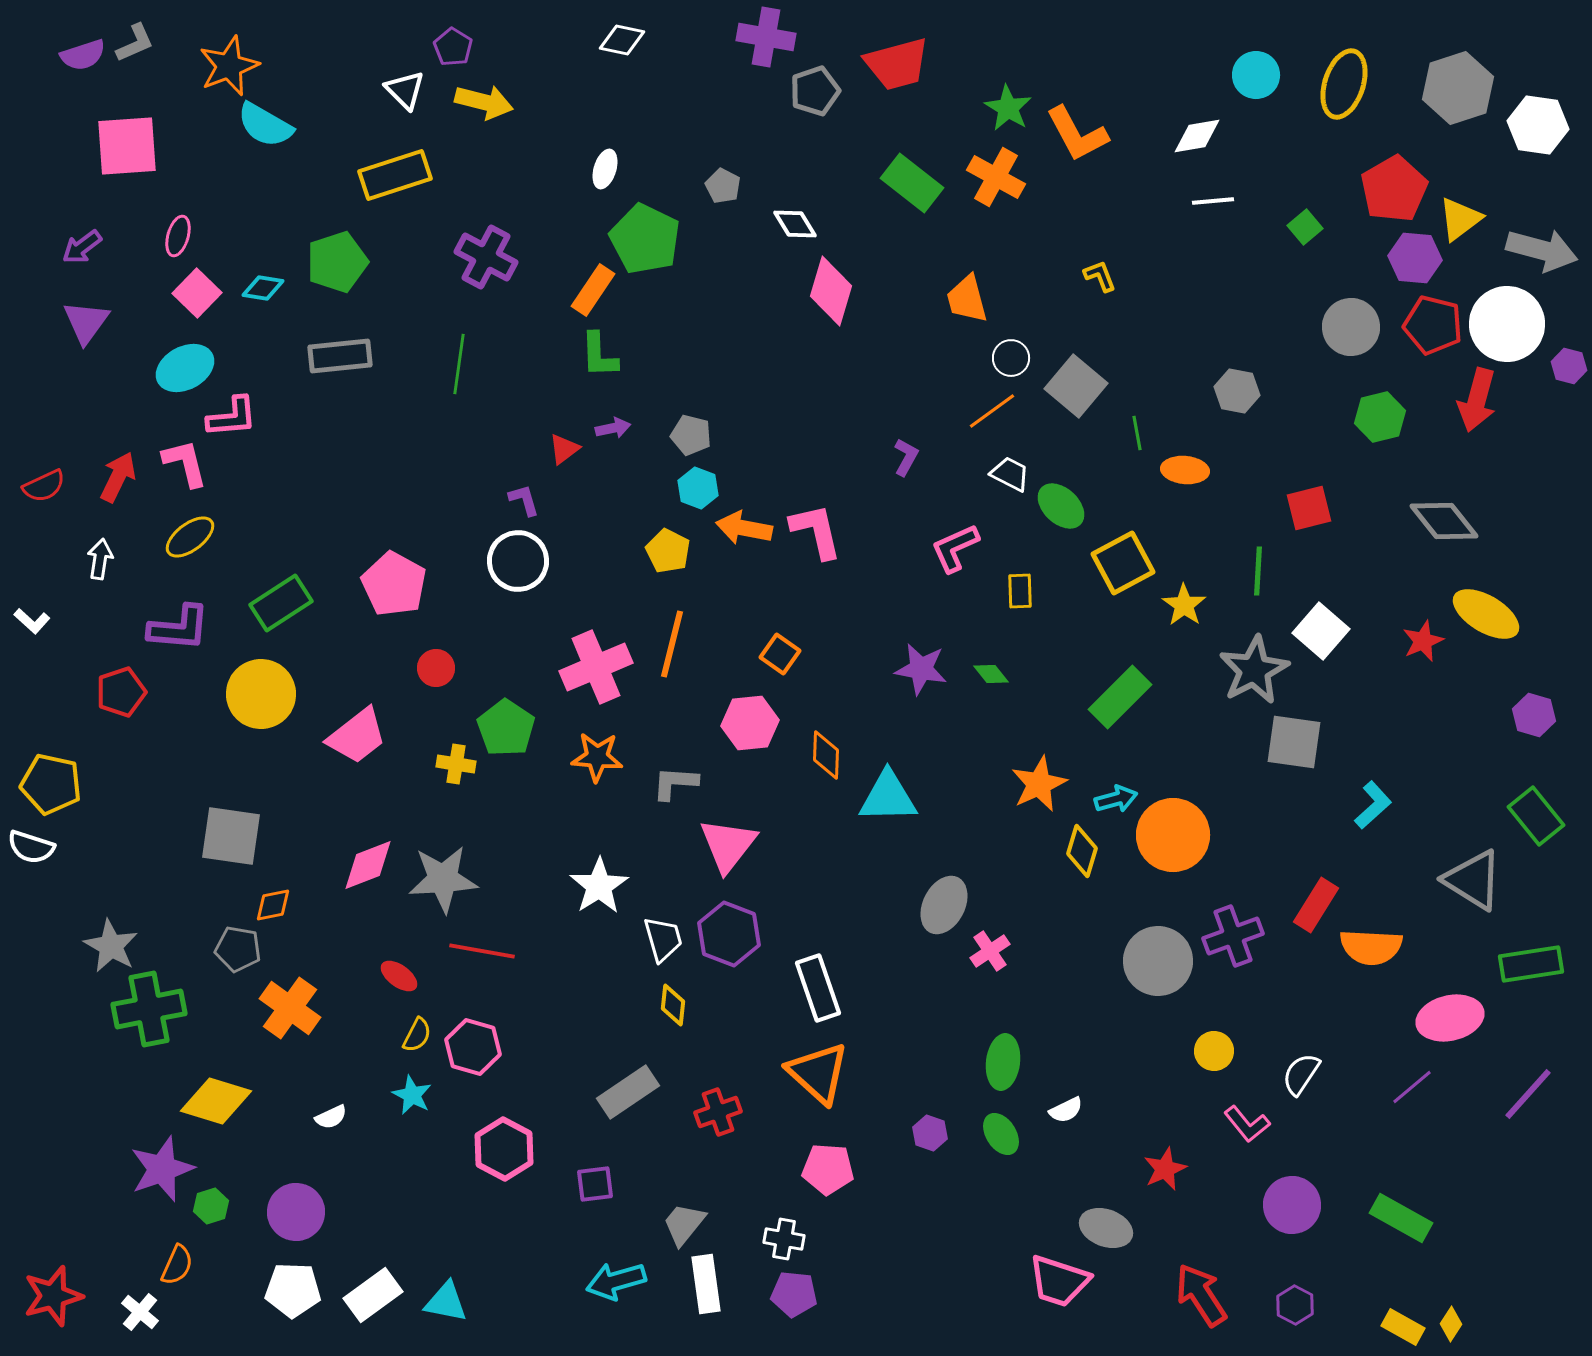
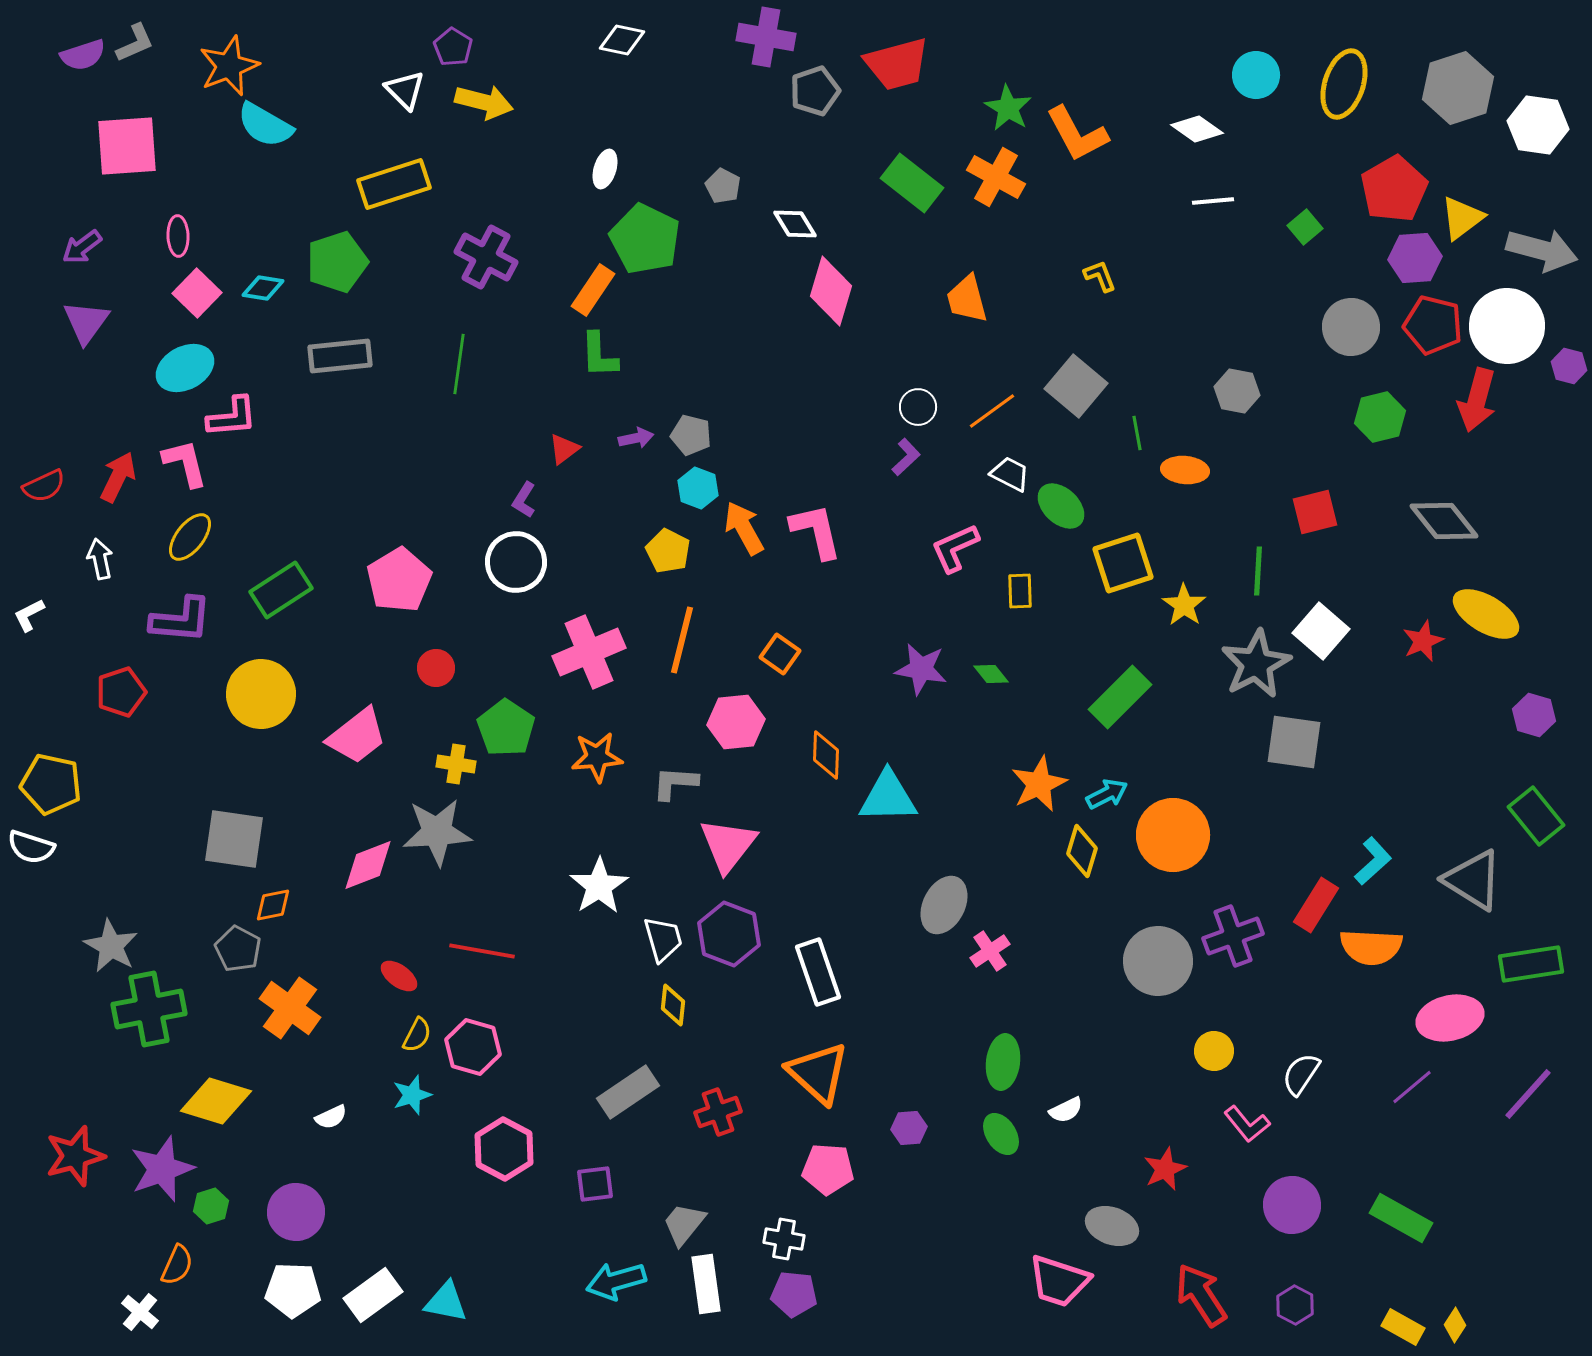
white diamond at (1197, 136): moved 7 px up; rotated 45 degrees clockwise
yellow rectangle at (395, 175): moved 1 px left, 9 px down
yellow triangle at (1460, 219): moved 2 px right, 1 px up
pink ellipse at (178, 236): rotated 18 degrees counterclockwise
purple hexagon at (1415, 258): rotated 9 degrees counterclockwise
white circle at (1507, 324): moved 2 px down
white circle at (1011, 358): moved 93 px left, 49 px down
purple arrow at (613, 428): moved 23 px right, 10 px down
purple L-shape at (906, 457): rotated 18 degrees clockwise
purple L-shape at (524, 500): rotated 132 degrees counterclockwise
red square at (1309, 508): moved 6 px right, 4 px down
orange arrow at (744, 528): rotated 50 degrees clockwise
yellow ellipse at (190, 537): rotated 15 degrees counterclockwise
white arrow at (100, 559): rotated 21 degrees counterclockwise
white circle at (518, 561): moved 2 px left, 1 px down
yellow square at (1123, 563): rotated 10 degrees clockwise
pink pentagon at (394, 584): moved 5 px right, 4 px up; rotated 12 degrees clockwise
green rectangle at (281, 603): moved 13 px up
white L-shape at (32, 621): moved 3 px left, 6 px up; rotated 111 degrees clockwise
purple L-shape at (179, 628): moved 2 px right, 8 px up
orange line at (672, 644): moved 10 px right, 4 px up
pink cross at (596, 667): moved 7 px left, 15 px up
gray star at (1254, 670): moved 2 px right, 6 px up
pink hexagon at (750, 723): moved 14 px left, 1 px up
orange star at (597, 757): rotated 9 degrees counterclockwise
cyan arrow at (1116, 799): moved 9 px left, 5 px up; rotated 12 degrees counterclockwise
cyan L-shape at (1373, 805): moved 56 px down
gray square at (231, 836): moved 3 px right, 3 px down
gray star at (443, 879): moved 6 px left, 47 px up
gray pentagon at (238, 949): rotated 18 degrees clockwise
white rectangle at (818, 988): moved 16 px up
cyan star at (412, 1095): rotated 27 degrees clockwise
purple hexagon at (930, 1133): moved 21 px left, 5 px up; rotated 24 degrees counterclockwise
gray ellipse at (1106, 1228): moved 6 px right, 2 px up
red star at (53, 1296): moved 22 px right, 140 px up
yellow diamond at (1451, 1324): moved 4 px right, 1 px down
